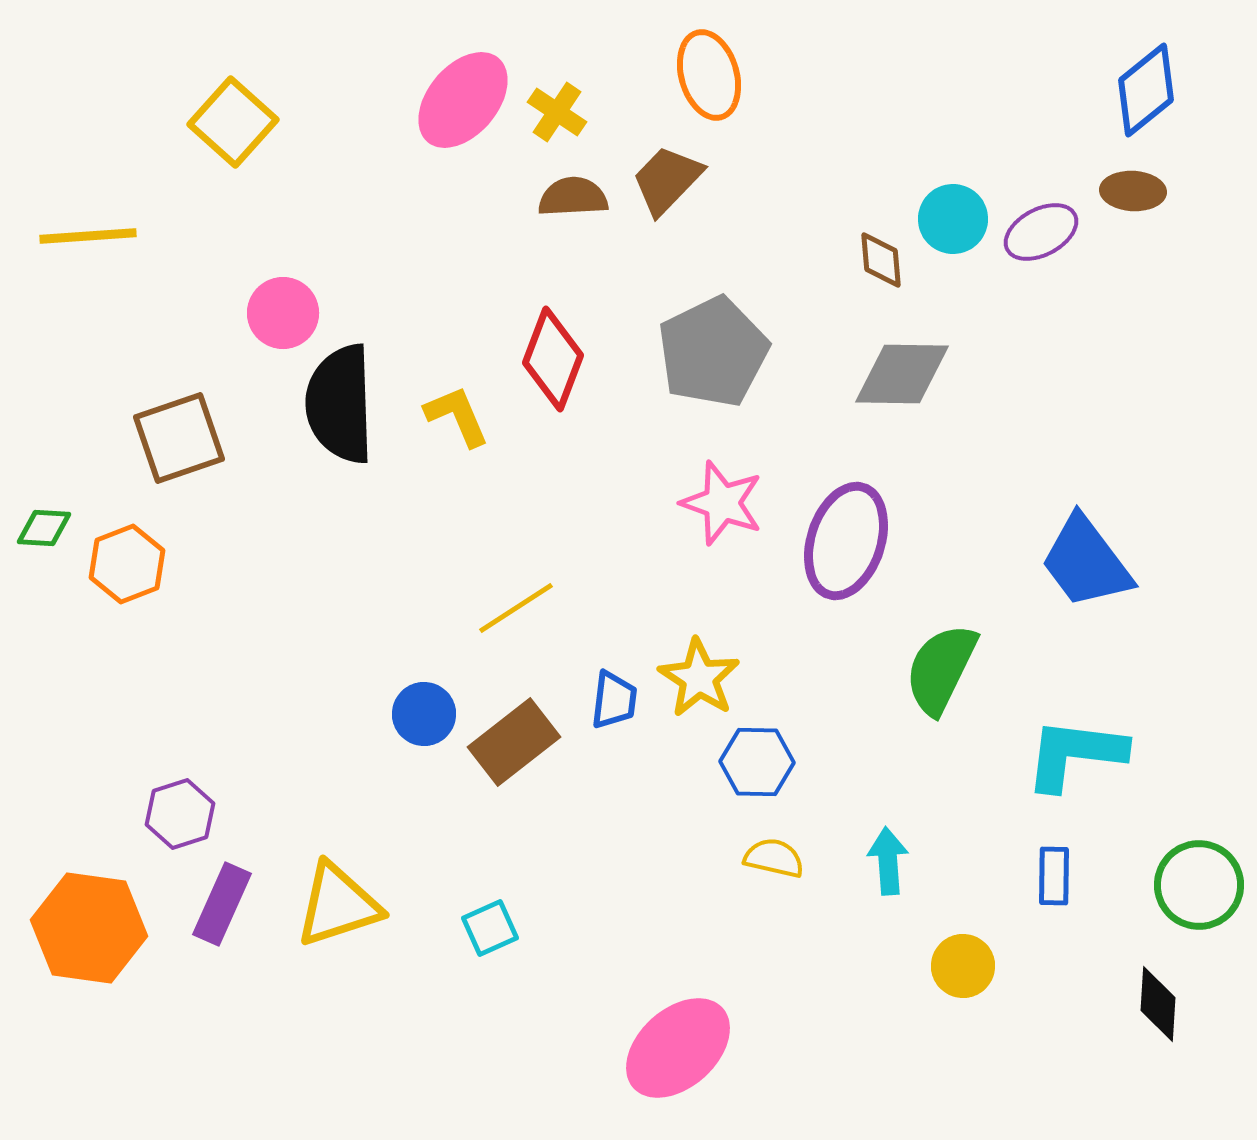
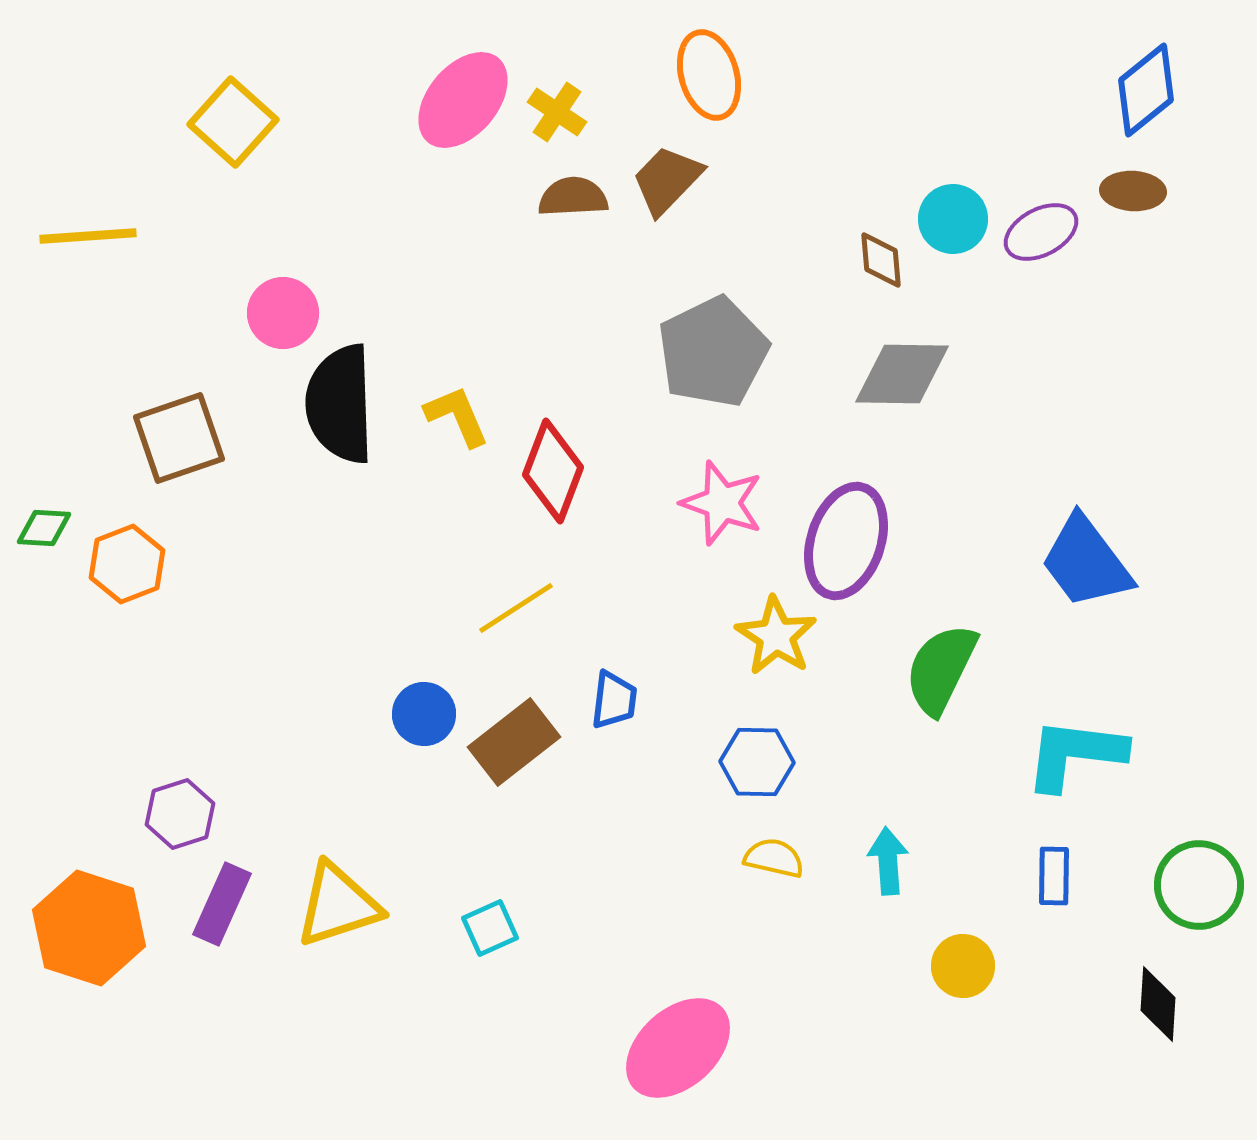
red diamond at (553, 359): moved 112 px down
yellow star at (699, 678): moved 77 px right, 42 px up
orange hexagon at (89, 928): rotated 10 degrees clockwise
